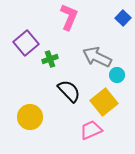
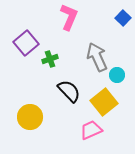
gray arrow: rotated 40 degrees clockwise
